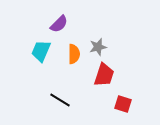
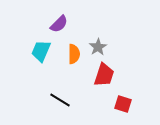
gray star: rotated 18 degrees counterclockwise
